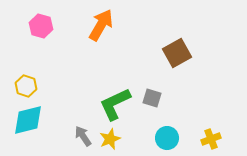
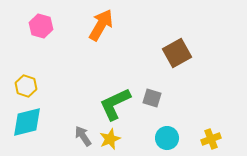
cyan diamond: moved 1 px left, 2 px down
